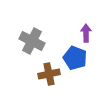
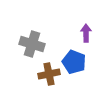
gray cross: moved 3 px down; rotated 10 degrees counterclockwise
blue pentagon: moved 1 px left, 4 px down
